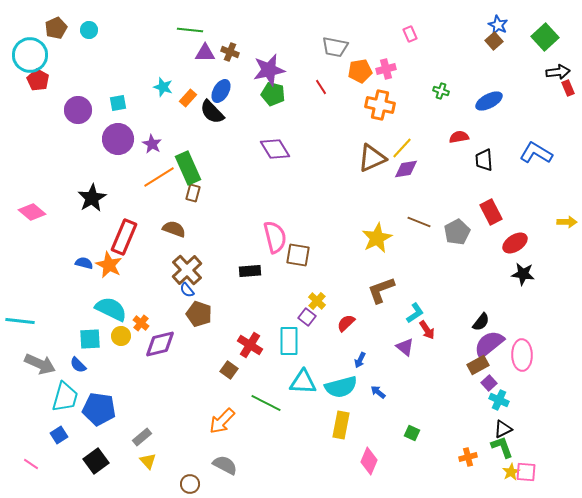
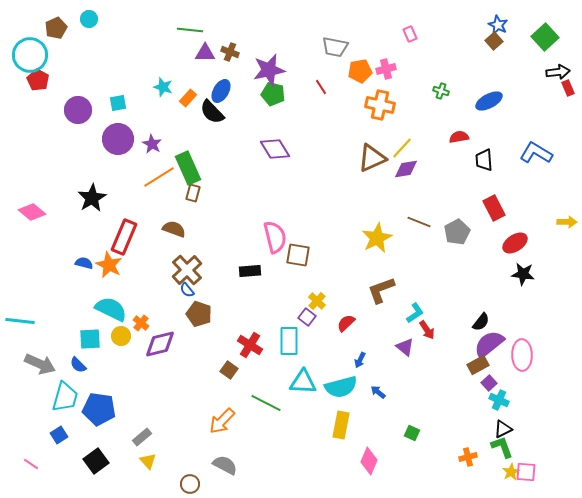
cyan circle at (89, 30): moved 11 px up
red rectangle at (491, 212): moved 3 px right, 4 px up
